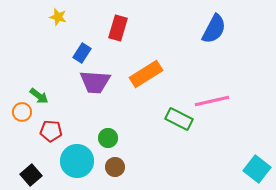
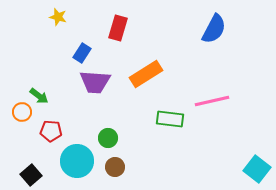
green rectangle: moved 9 px left; rotated 20 degrees counterclockwise
